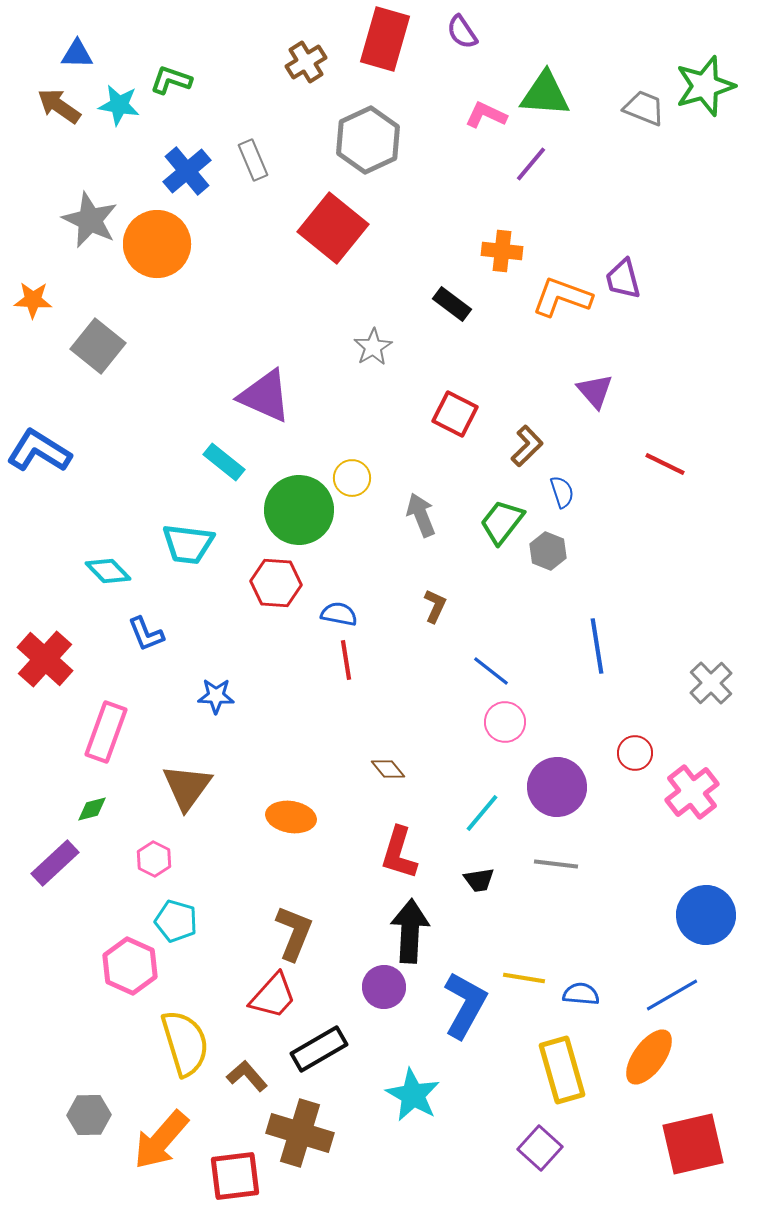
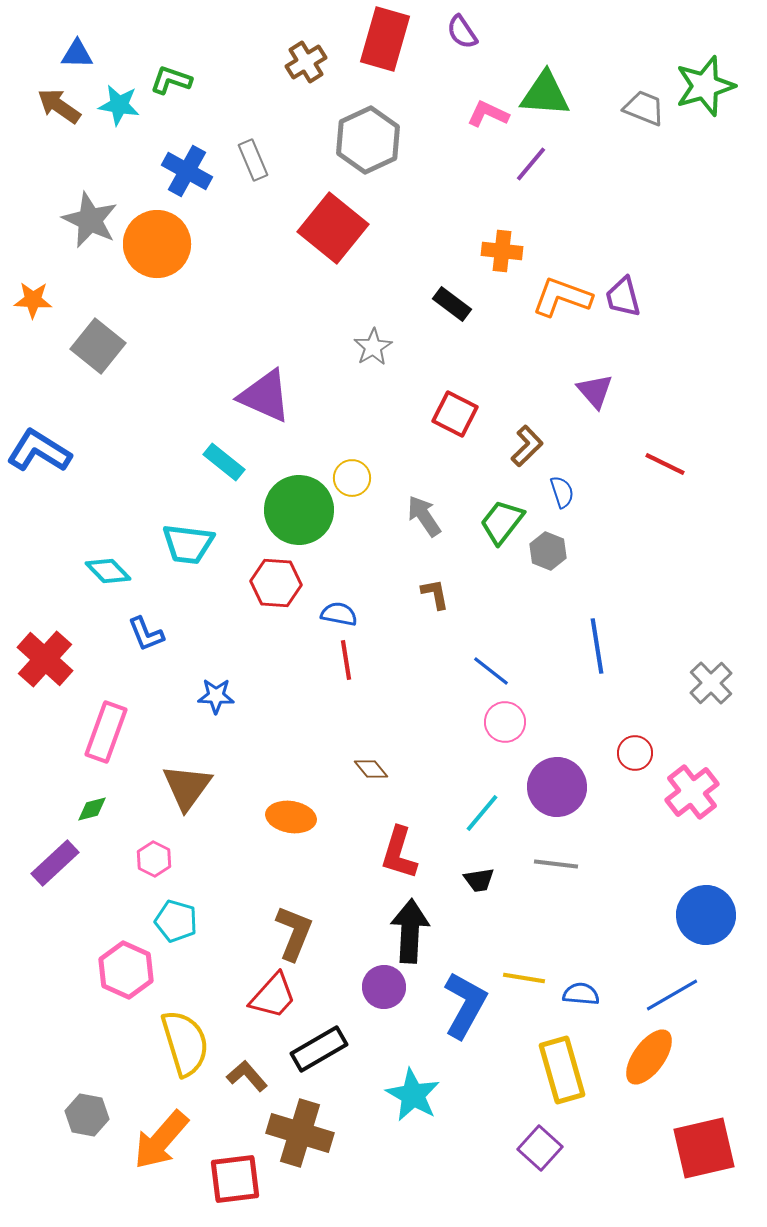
pink L-shape at (486, 115): moved 2 px right, 1 px up
blue cross at (187, 171): rotated 21 degrees counterclockwise
purple trapezoid at (623, 279): moved 18 px down
gray arrow at (421, 515): moved 3 px right, 1 px down; rotated 12 degrees counterclockwise
brown L-shape at (435, 606): moved 12 px up; rotated 36 degrees counterclockwise
brown diamond at (388, 769): moved 17 px left
pink hexagon at (130, 966): moved 4 px left, 4 px down
gray hexagon at (89, 1115): moved 2 px left; rotated 12 degrees clockwise
red square at (693, 1144): moved 11 px right, 4 px down
red square at (235, 1176): moved 3 px down
